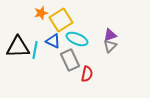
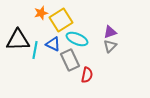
purple triangle: moved 3 px up
blue triangle: moved 3 px down
black triangle: moved 7 px up
red semicircle: moved 1 px down
